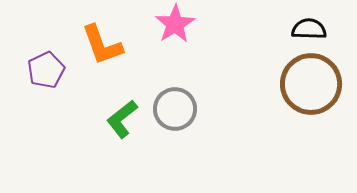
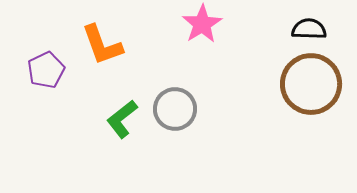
pink star: moved 27 px right
